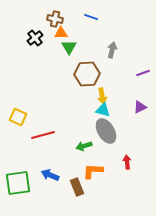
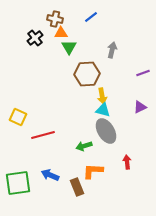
blue line: rotated 56 degrees counterclockwise
